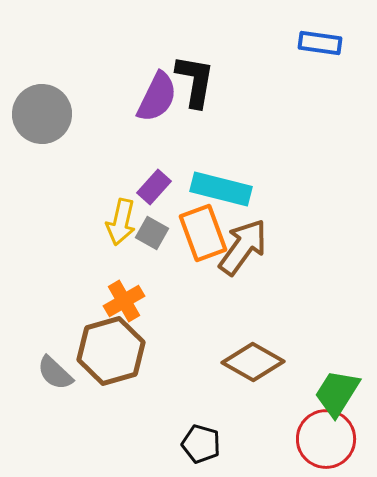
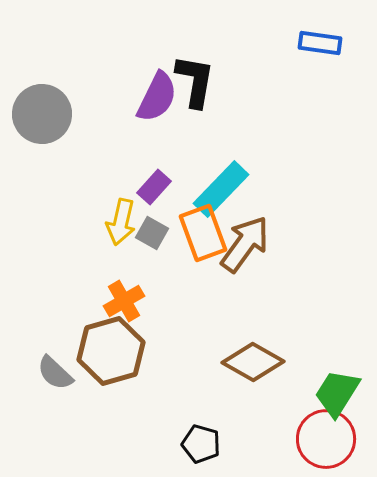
cyan rectangle: rotated 60 degrees counterclockwise
brown arrow: moved 2 px right, 3 px up
